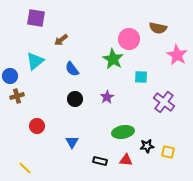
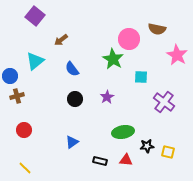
purple square: moved 1 px left, 2 px up; rotated 30 degrees clockwise
brown semicircle: moved 1 px left, 1 px down
red circle: moved 13 px left, 4 px down
blue triangle: rotated 24 degrees clockwise
